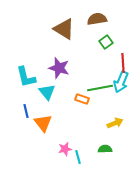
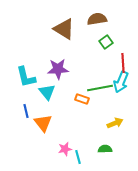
purple star: moved 1 px left, 1 px down; rotated 20 degrees counterclockwise
